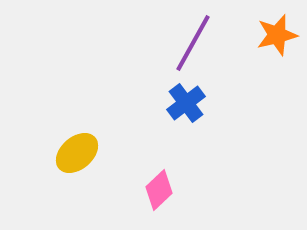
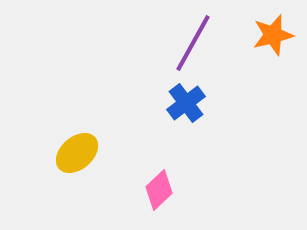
orange star: moved 4 px left
